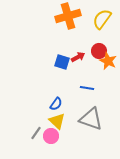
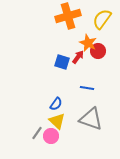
red circle: moved 1 px left
red arrow: rotated 24 degrees counterclockwise
orange star: moved 20 px left, 18 px up
gray line: moved 1 px right
